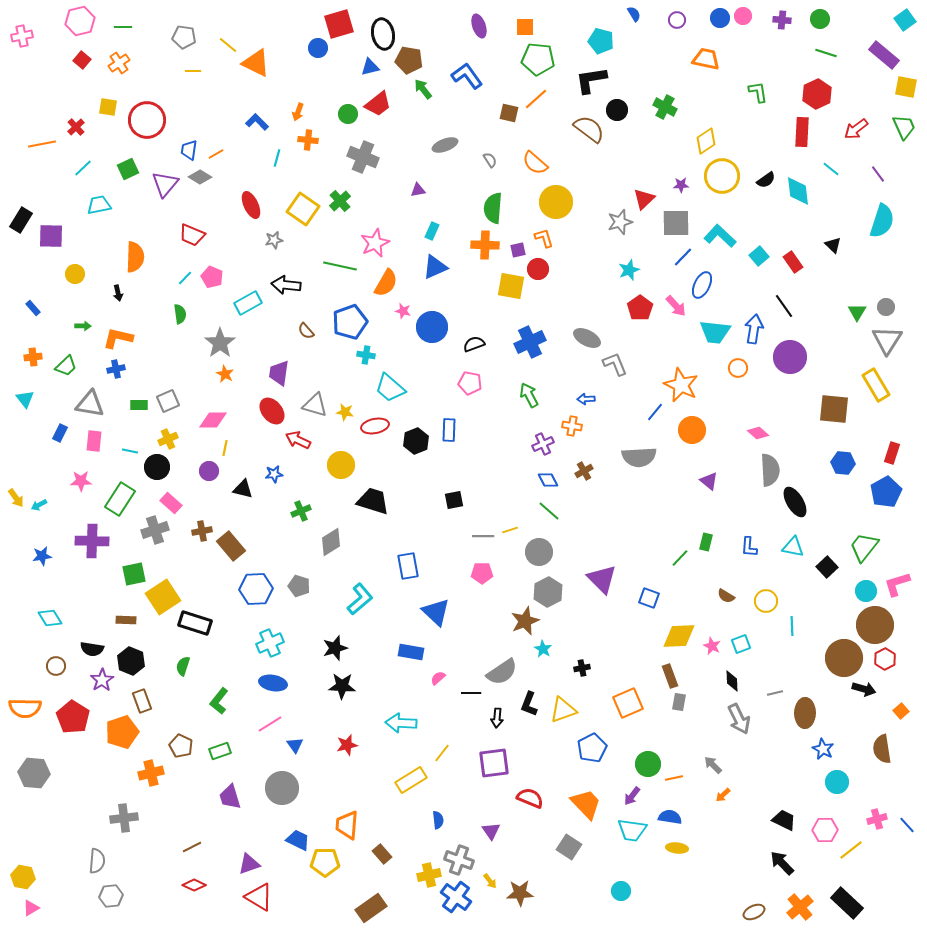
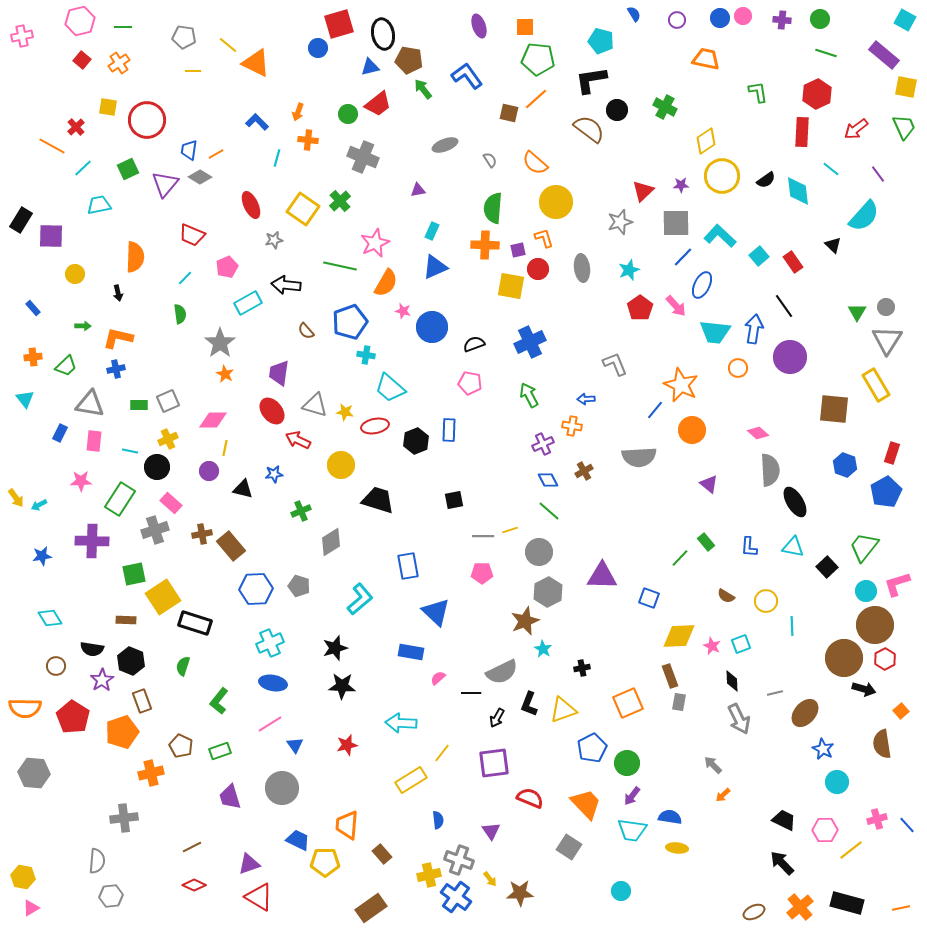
cyan square at (905, 20): rotated 25 degrees counterclockwise
orange line at (42, 144): moved 10 px right, 2 px down; rotated 40 degrees clockwise
red triangle at (644, 199): moved 1 px left, 8 px up
cyan semicircle at (882, 221): moved 18 px left, 5 px up; rotated 24 degrees clockwise
pink pentagon at (212, 277): moved 15 px right, 10 px up; rotated 25 degrees clockwise
gray ellipse at (587, 338): moved 5 px left, 70 px up; rotated 56 degrees clockwise
blue line at (655, 412): moved 2 px up
blue hexagon at (843, 463): moved 2 px right, 2 px down; rotated 15 degrees clockwise
purple triangle at (709, 481): moved 3 px down
black trapezoid at (373, 501): moved 5 px right, 1 px up
brown cross at (202, 531): moved 3 px down
green rectangle at (706, 542): rotated 54 degrees counterclockwise
purple triangle at (602, 579): moved 3 px up; rotated 44 degrees counterclockwise
gray semicircle at (502, 672): rotated 8 degrees clockwise
brown ellipse at (805, 713): rotated 40 degrees clockwise
black arrow at (497, 718): rotated 24 degrees clockwise
brown semicircle at (882, 749): moved 5 px up
green circle at (648, 764): moved 21 px left, 1 px up
orange line at (674, 778): moved 227 px right, 130 px down
yellow arrow at (490, 881): moved 2 px up
black rectangle at (847, 903): rotated 28 degrees counterclockwise
